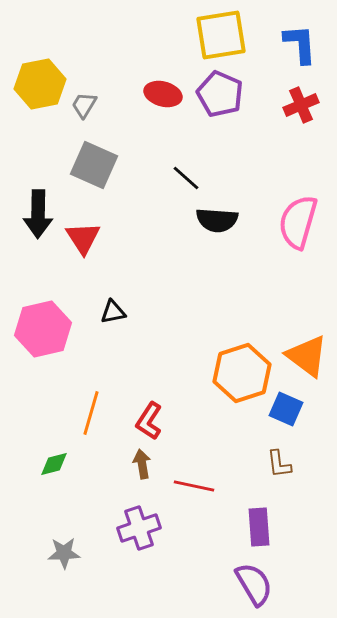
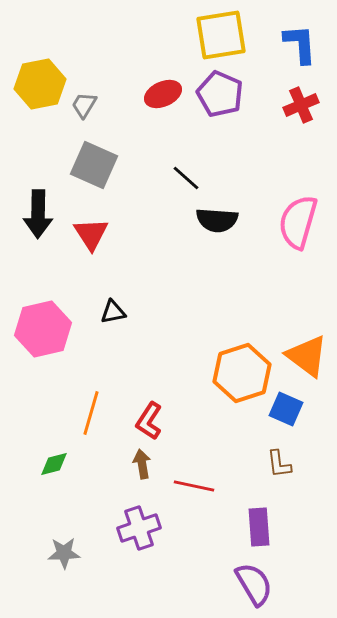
red ellipse: rotated 39 degrees counterclockwise
red triangle: moved 8 px right, 4 px up
